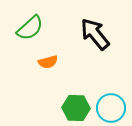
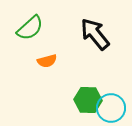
orange semicircle: moved 1 px left, 1 px up
green hexagon: moved 12 px right, 8 px up
